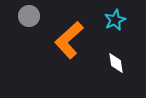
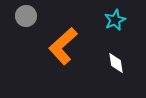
gray circle: moved 3 px left
orange L-shape: moved 6 px left, 6 px down
